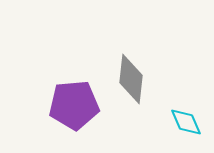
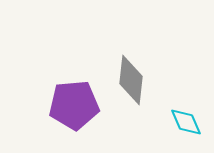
gray diamond: moved 1 px down
